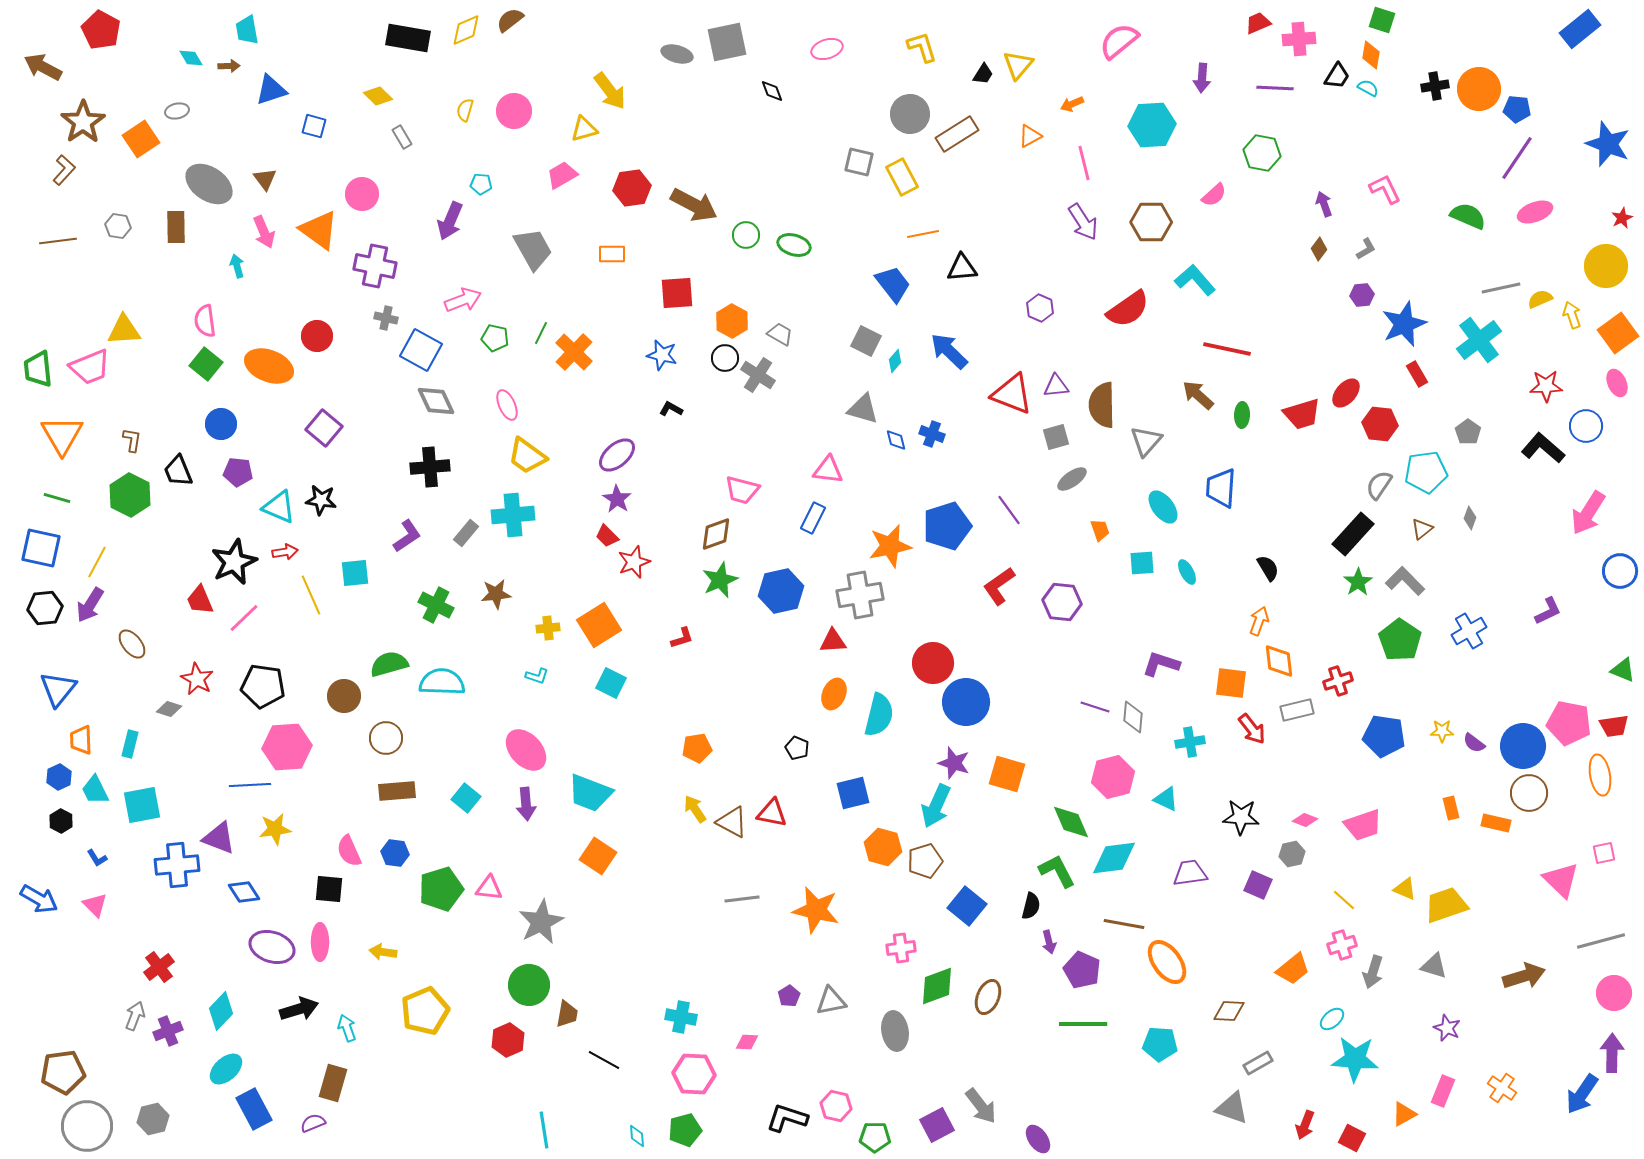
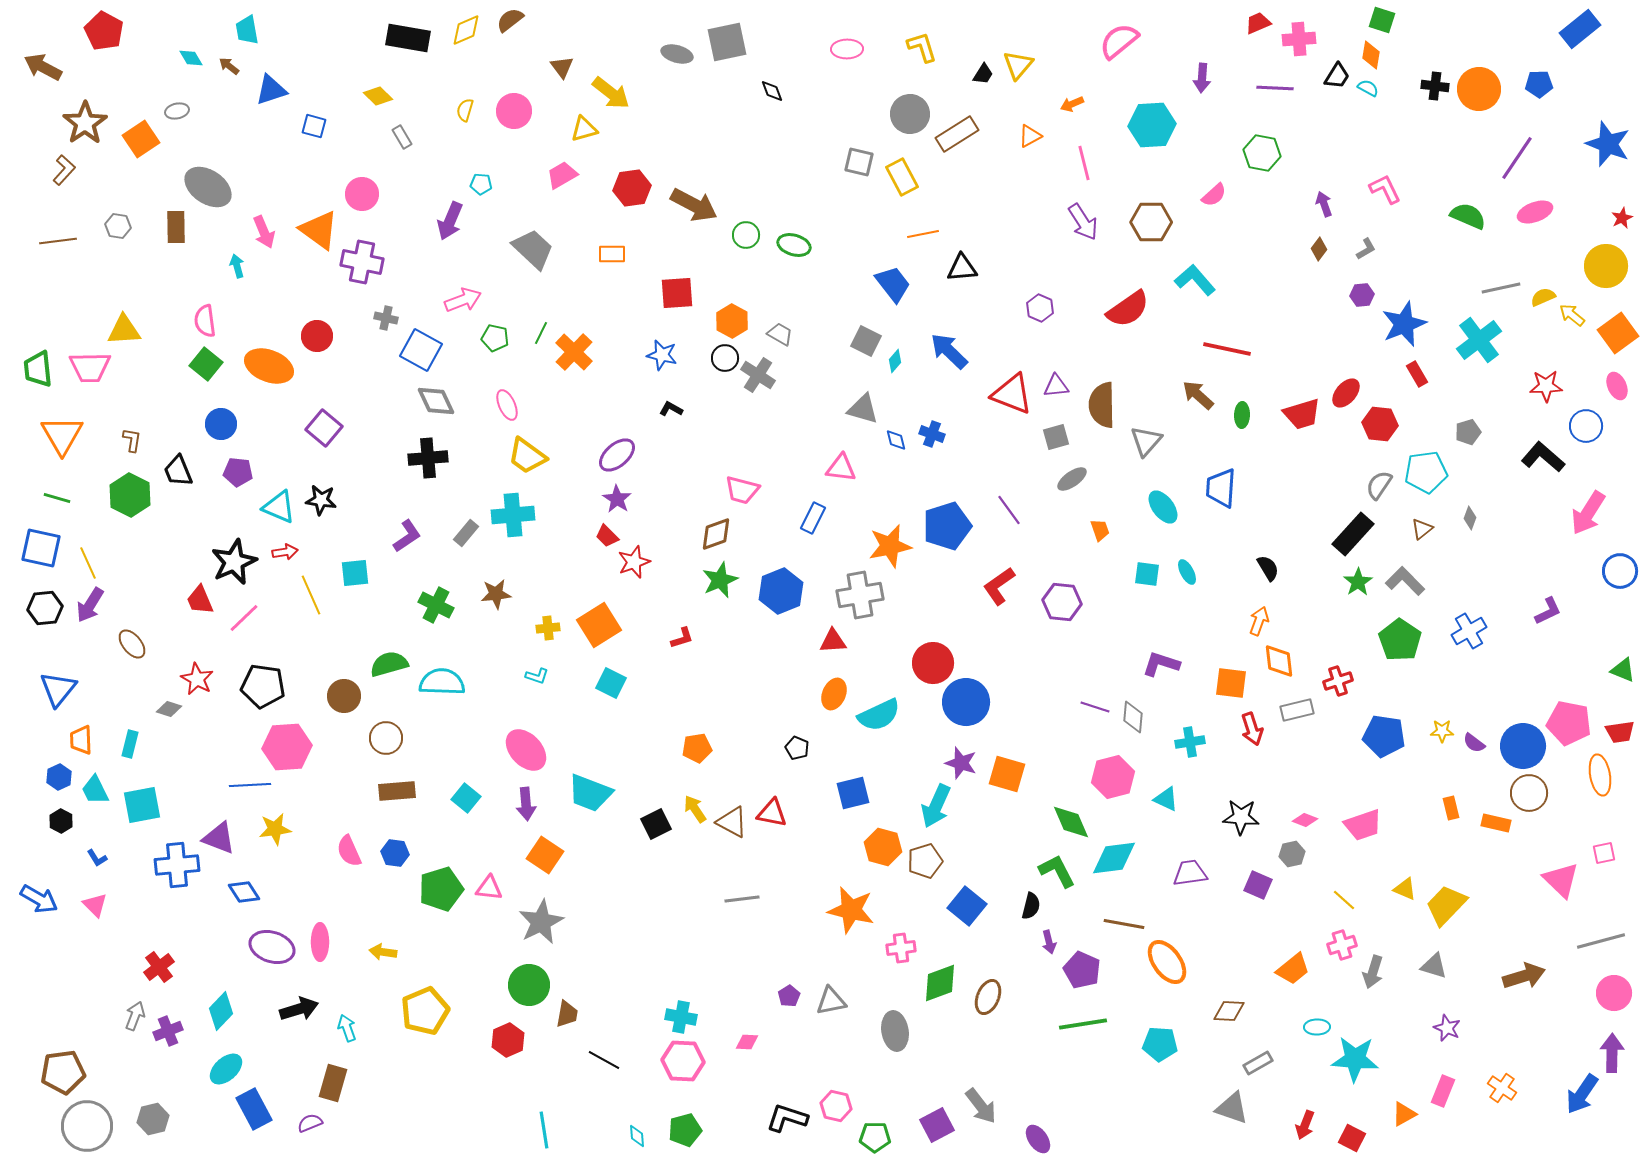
red pentagon at (101, 30): moved 3 px right, 1 px down
pink ellipse at (827, 49): moved 20 px right; rotated 16 degrees clockwise
brown arrow at (229, 66): rotated 140 degrees counterclockwise
black cross at (1435, 86): rotated 16 degrees clockwise
yellow arrow at (610, 91): moved 1 px right, 2 px down; rotated 15 degrees counterclockwise
blue pentagon at (1517, 109): moved 22 px right, 25 px up; rotated 8 degrees counterclockwise
brown star at (83, 122): moved 2 px right, 1 px down
brown triangle at (265, 179): moved 297 px right, 112 px up
gray ellipse at (209, 184): moved 1 px left, 3 px down
gray trapezoid at (533, 249): rotated 18 degrees counterclockwise
purple cross at (375, 266): moved 13 px left, 4 px up
yellow semicircle at (1540, 299): moved 3 px right, 2 px up
yellow arrow at (1572, 315): rotated 32 degrees counterclockwise
pink trapezoid at (90, 367): rotated 21 degrees clockwise
pink ellipse at (1617, 383): moved 3 px down
gray pentagon at (1468, 432): rotated 20 degrees clockwise
black L-shape at (1543, 448): moved 9 px down
black cross at (430, 467): moved 2 px left, 9 px up
pink triangle at (828, 470): moved 13 px right, 2 px up
yellow line at (97, 562): moved 9 px left, 1 px down; rotated 52 degrees counterclockwise
cyan square at (1142, 563): moved 5 px right, 11 px down; rotated 12 degrees clockwise
blue hexagon at (781, 591): rotated 9 degrees counterclockwise
cyan semicircle at (879, 715): rotated 51 degrees clockwise
red trapezoid at (1614, 726): moved 6 px right, 6 px down
red arrow at (1252, 729): rotated 20 degrees clockwise
purple star at (954, 763): moved 7 px right
orange square at (598, 856): moved 53 px left, 1 px up
black square at (329, 889): moved 327 px right, 65 px up; rotated 32 degrees counterclockwise
yellow trapezoid at (1446, 905): rotated 27 degrees counterclockwise
orange star at (816, 910): moved 35 px right
green diamond at (937, 986): moved 3 px right, 3 px up
cyan ellipse at (1332, 1019): moved 15 px left, 8 px down; rotated 40 degrees clockwise
green line at (1083, 1024): rotated 9 degrees counterclockwise
pink hexagon at (694, 1074): moved 11 px left, 13 px up
purple semicircle at (313, 1123): moved 3 px left
